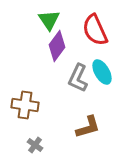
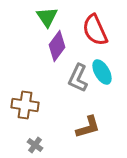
green triangle: moved 2 px left, 3 px up
